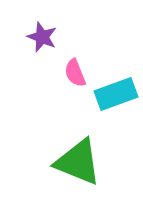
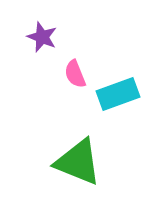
pink semicircle: moved 1 px down
cyan rectangle: moved 2 px right
